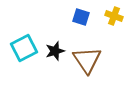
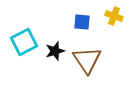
blue square: moved 1 px right, 5 px down; rotated 12 degrees counterclockwise
cyan square: moved 6 px up
